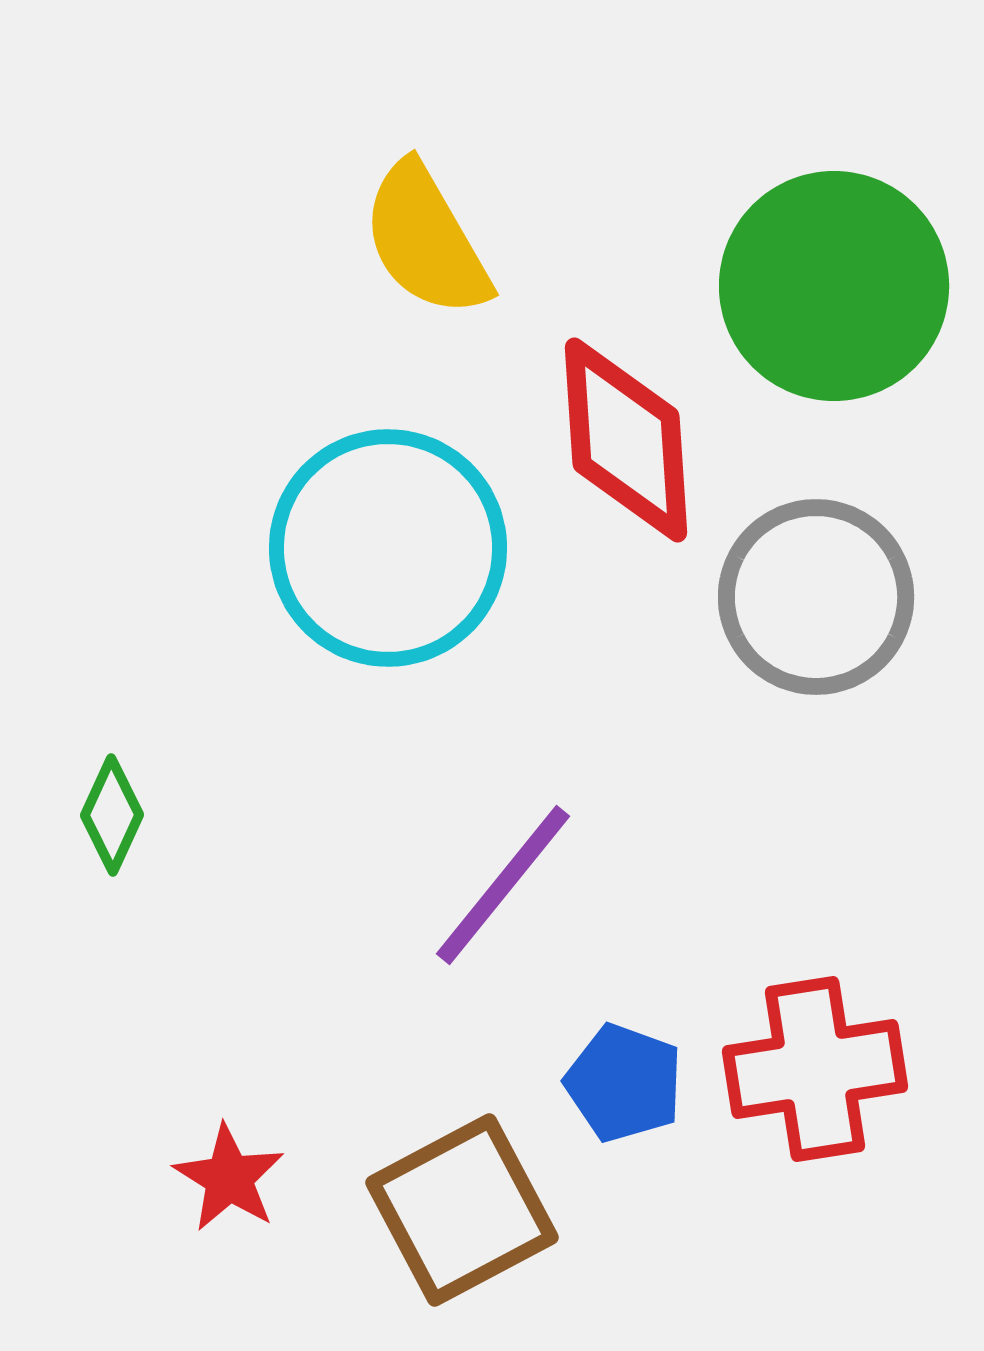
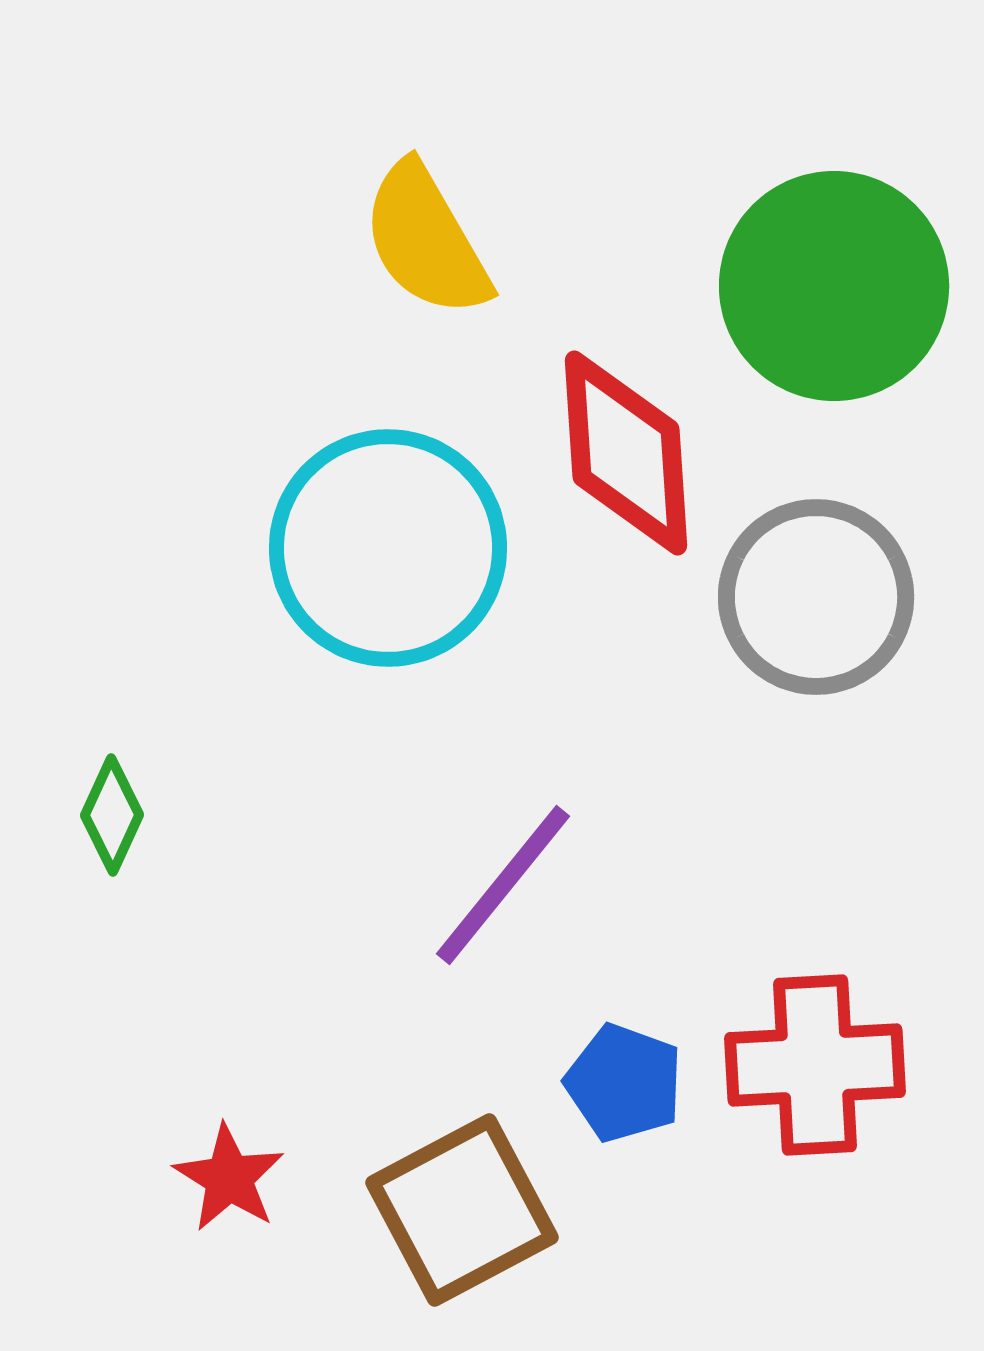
red diamond: moved 13 px down
red cross: moved 4 px up; rotated 6 degrees clockwise
